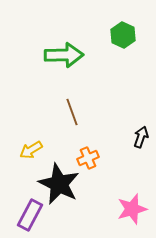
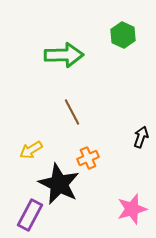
brown line: rotated 8 degrees counterclockwise
